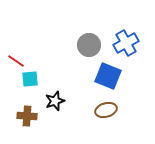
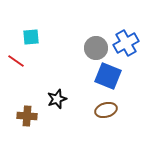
gray circle: moved 7 px right, 3 px down
cyan square: moved 1 px right, 42 px up
black star: moved 2 px right, 2 px up
